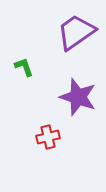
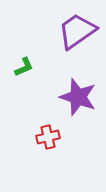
purple trapezoid: moved 1 px right, 1 px up
green L-shape: rotated 85 degrees clockwise
